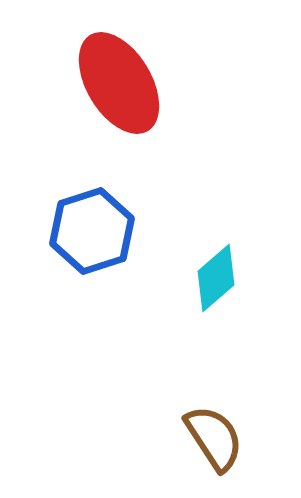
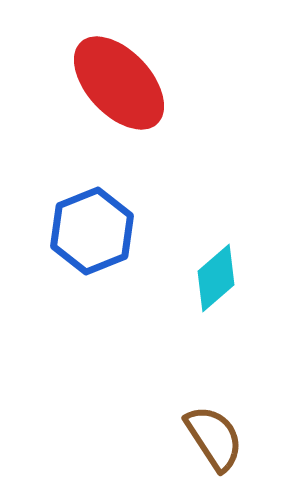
red ellipse: rotated 12 degrees counterclockwise
blue hexagon: rotated 4 degrees counterclockwise
